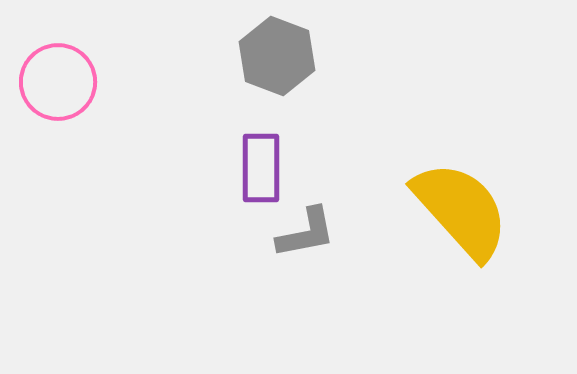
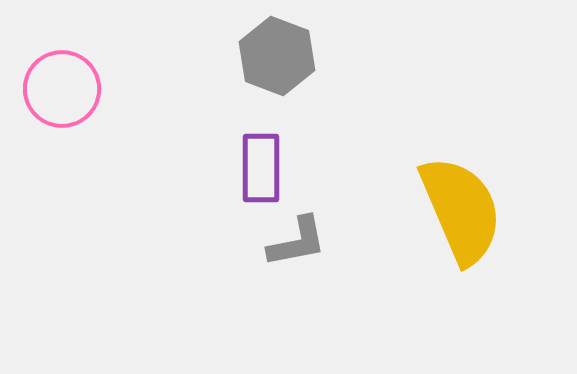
pink circle: moved 4 px right, 7 px down
yellow semicircle: rotated 19 degrees clockwise
gray L-shape: moved 9 px left, 9 px down
